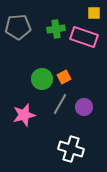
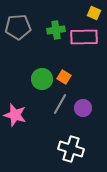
yellow square: rotated 24 degrees clockwise
green cross: moved 1 px down
pink rectangle: rotated 20 degrees counterclockwise
orange square: rotated 32 degrees counterclockwise
purple circle: moved 1 px left, 1 px down
pink star: moved 9 px left; rotated 30 degrees clockwise
